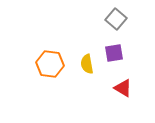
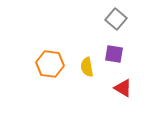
purple square: moved 1 px down; rotated 18 degrees clockwise
yellow semicircle: moved 3 px down
